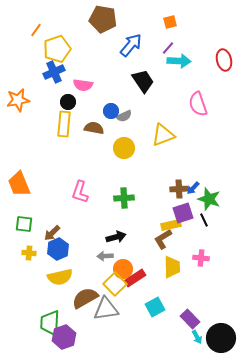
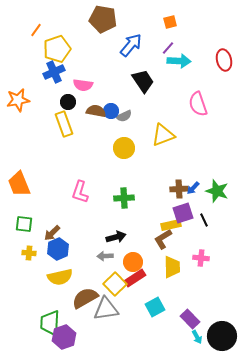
yellow rectangle at (64, 124): rotated 25 degrees counterclockwise
brown semicircle at (94, 128): moved 2 px right, 17 px up
green star at (209, 199): moved 8 px right, 8 px up
orange circle at (123, 269): moved 10 px right, 7 px up
black circle at (221, 338): moved 1 px right, 2 px up
